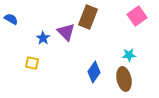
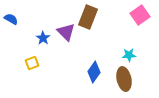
pink square: moved 3 px right, 1 px up
yellow square: rotated 32 degrees counterclockwise
